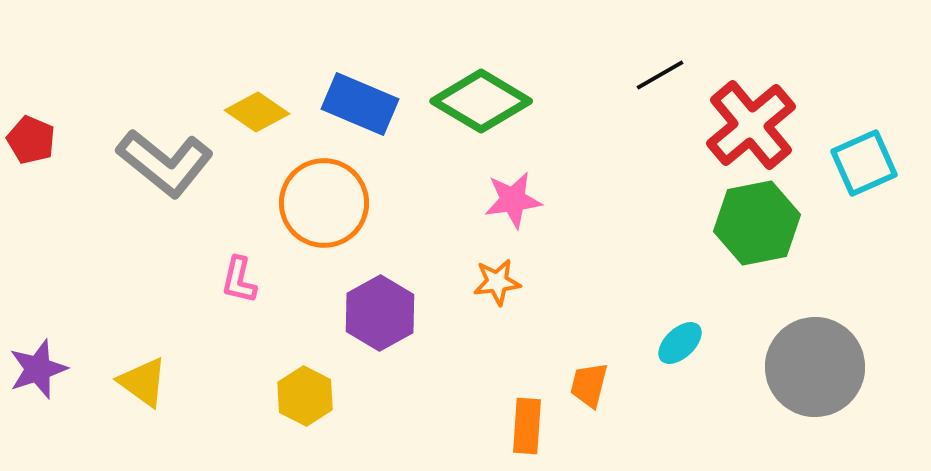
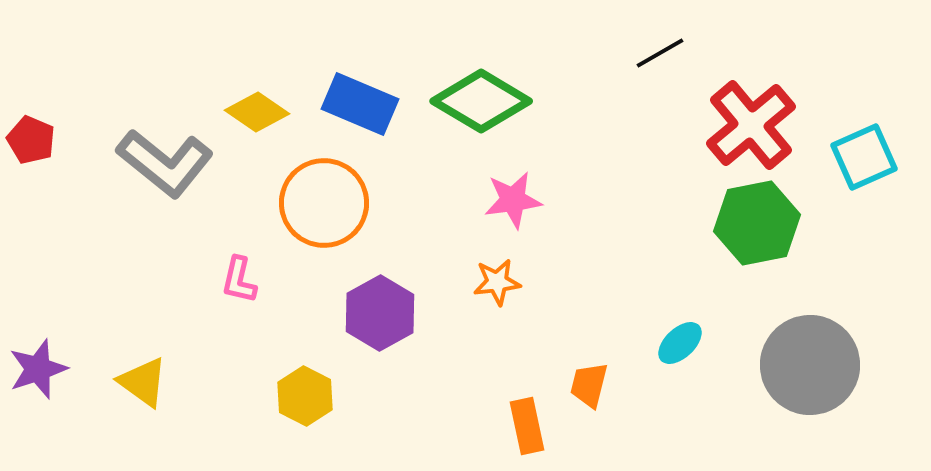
black line: moved 22 px up
cyan square: moved 6 px up
gray circle: moved 5 px left, 2 px up
orange rectangle: rotated 16 degrees counterclockwise
